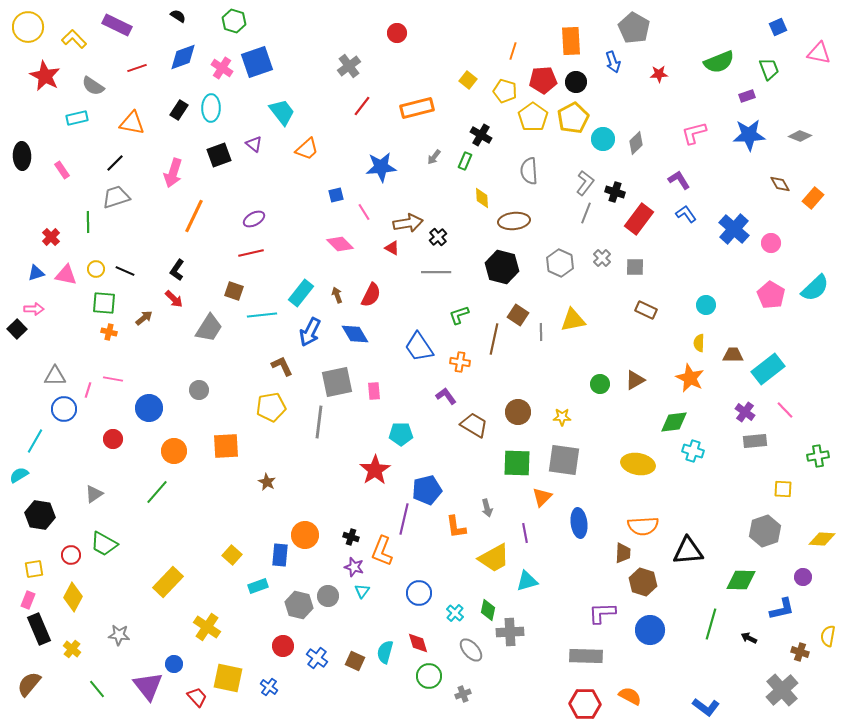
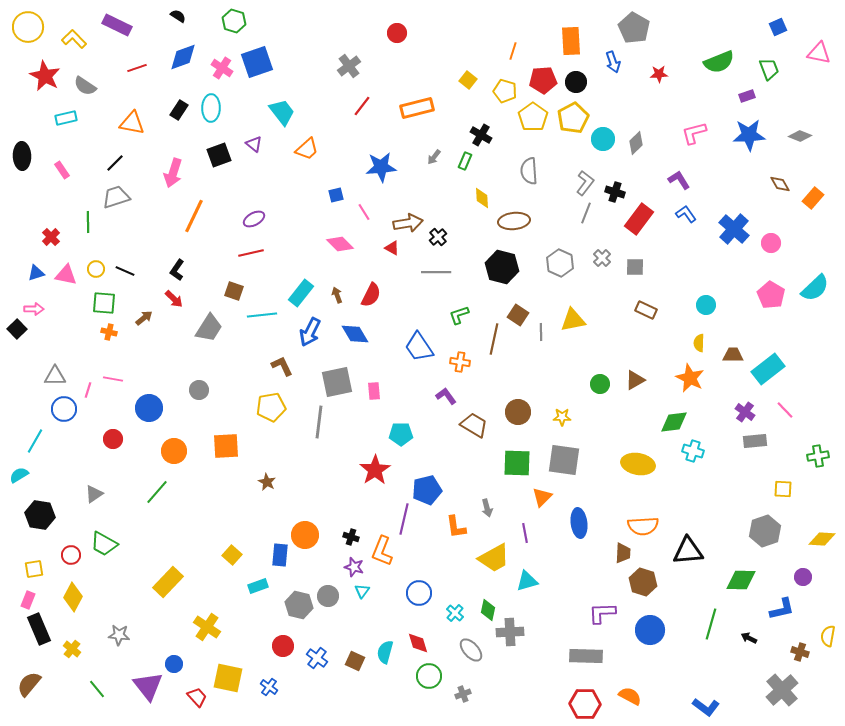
gray semicircle at (93, 86): moved 8 px left
cyan rectangle at (77, 118): moved 11 px left
